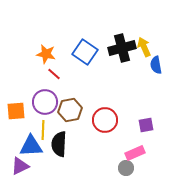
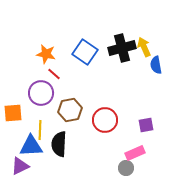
purple circle: moved 4 px left, 9 px up
orange square: moved 3 px left, 2 px down
yellow line: moved 3 px left
